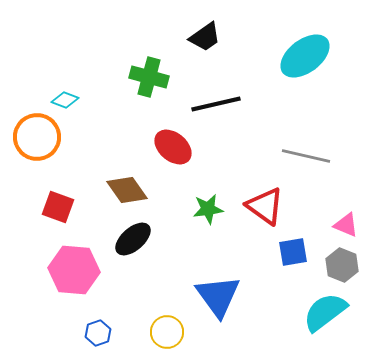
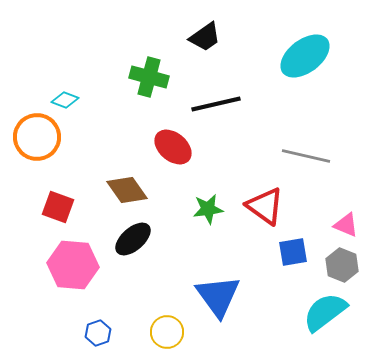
pink hexagon: moved 1 px left, 5 px up
